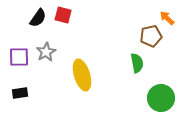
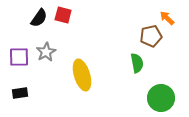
black semicircle: moved 1 px right
